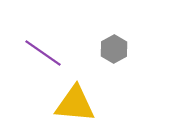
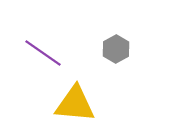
gray hexagon: moved 2 px right
